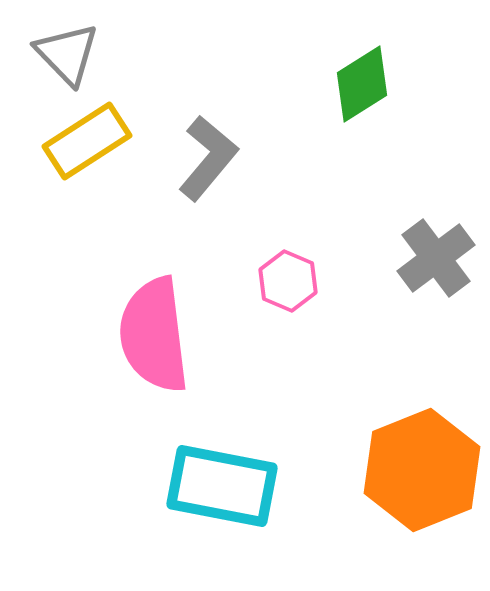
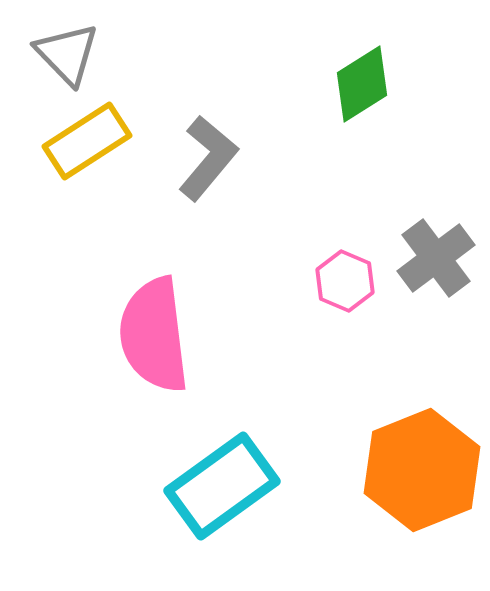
pink hexagon: moved 57 px right
cyan rectangle: rotated 47 degrees counterclockwise
